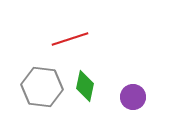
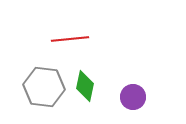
red line: rotated 12 degrees clockwise
gray hexagon: moved 2 px right
